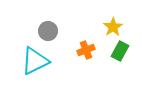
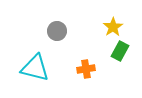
gray circle: moved 9 px right
orange cross: moved 19 px down; rotated 12 degrees clockwise
cyan triangle: moved 7 px down; rotated 40 degrees clockwise
